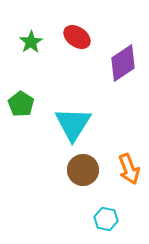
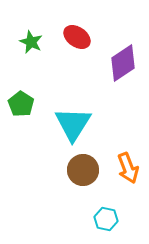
green star: rotated 15 degrees counterclockwise
orange arrow: moved 1 px left, 1 px up
